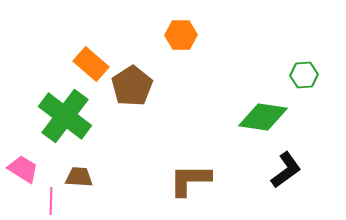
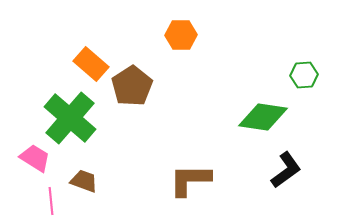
green cross: moved 5 px right, 2 px down; rotated 4 degrees clockwise
pink trapezoid: moved 12 px right, 11 px up
brown trapezoid: moved 5 px right, 4 px down; rotated 16 degrees clockwise
pink line: rotated 8 degrees counterclockwise
